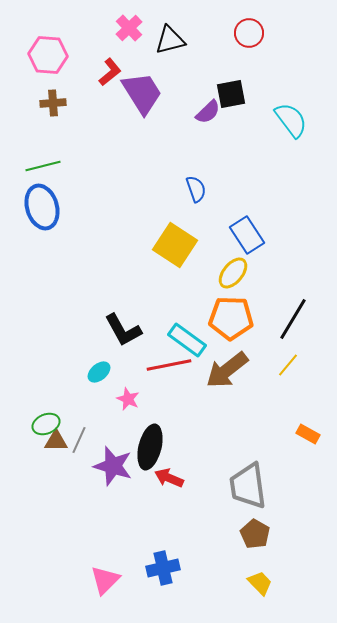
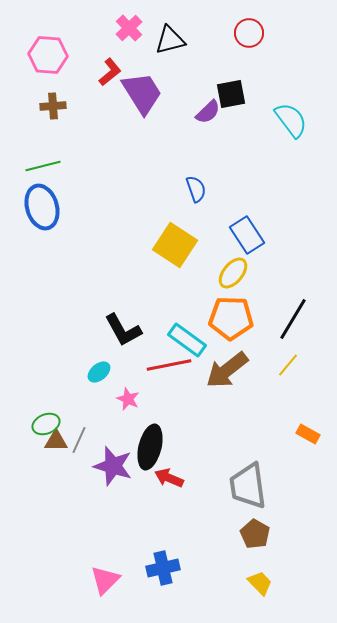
brown cross: moved 3 px down
